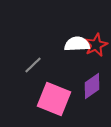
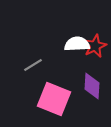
red star: moved 1 px left, 1 px down
gray line: rotated 12 degrees clockwise
purple diamond: rotated 52 degrees counterclockwise
